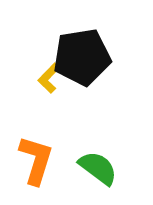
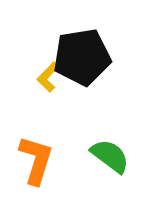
yellow L-shape: moved 1 px left, 1 px up
green semicircle: moved 12 px right, 12 px up
